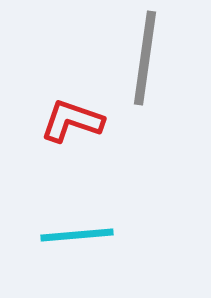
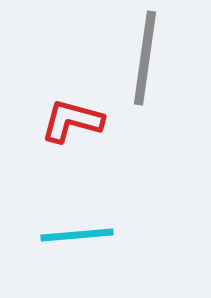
red L-shape: rotated 4 degrees counterclockwise
